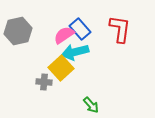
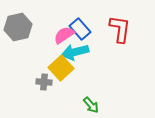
gray hexagon: moved 4 px up
